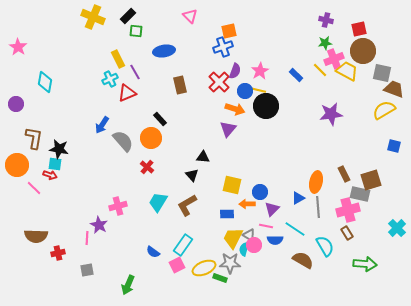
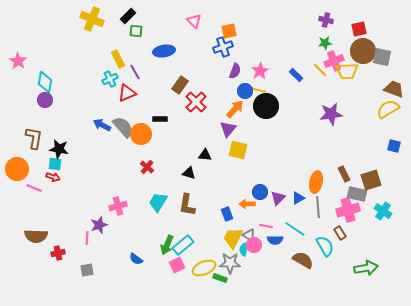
pink triangle at (190, 16): moved 4 px right, 5 px down
yellow cross at (93, 17): moved 1 px left, 2 px down
pink star at (18, 47): moved 14 px down
pink cross at (334, 59): moved 2 px down
yellow trapezoid at (347, 71): rotated 150 degrees clockwise
gray square at (382, 73): moved 16 px up
red cross at (219, 82): moved 23 px left, 20 px down
brown rectangle at (180, 85): rotated 48 degrees clockwise
purple circle at (16, 104): moved 29 px right, 4 px up
orange arrow at (235, 109): rotated 66 degrees counterclockwise
yellow semicircle at (384, 110): moved 4 px right, 1 px up
black rectangle at (160, 119): rotated 48 degrees counterclockwise
blue arrow at (102, 125): rotated 84 degrees clockwise
orange circle at (151, 138): moved 10 px left, 4 px up
gray semicircle at (123, 141): moved 14 px up
black triangle at (203, 157): moved 2 px right, 2 px up
orange circle at (17, 165): moved 4 px down
red arrow at (50, 175): moved 3 px right, 2 px down
black triangle at (192, 175): moved 3 px left, 2 px up; rotated 32 degrees counterclockwise
yellow square at (232, 185): moved 6 px right, 35 px up
pink line at (34, 188): rotated 21 degrees counterclockwise
gray rectangle at (360, 194): moved 3 px left
brown L-shape at (187, 205): rotated 50 degrees counterclockwise
purple triangle at (272, 209): moved 6 px right, 11 px up
blue rectangle at (227, 214): rotated 72 degrees clockwise
purple star at (99, 225): rotated 24 degrees clockwise
cyan cross at (397, 228): moved 14 px left, 17 px up; rotated 12 degrees counterclockwise
brown rectangle at (347, 233): moved 7 px left
cyan rectangle at (183, 245): rotated 15 degrees clockwise
blue semicircle at (153, 252): moved 17 px left, 7 px down
green arrow at (365, 264): moved 1 px right, 4 px down; rotated 15 degrees counterclockwise
green arrow at (128, 285): moved 39 px right, 40 px up
